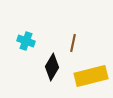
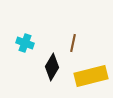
cyan cross: moved 1 px left, 2 px down
